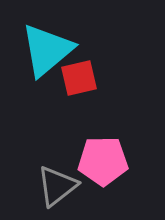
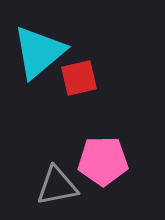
cyan triangle: moved 8 px left, 2 px down
gray triangle: rotated 27 degrees clockwise
